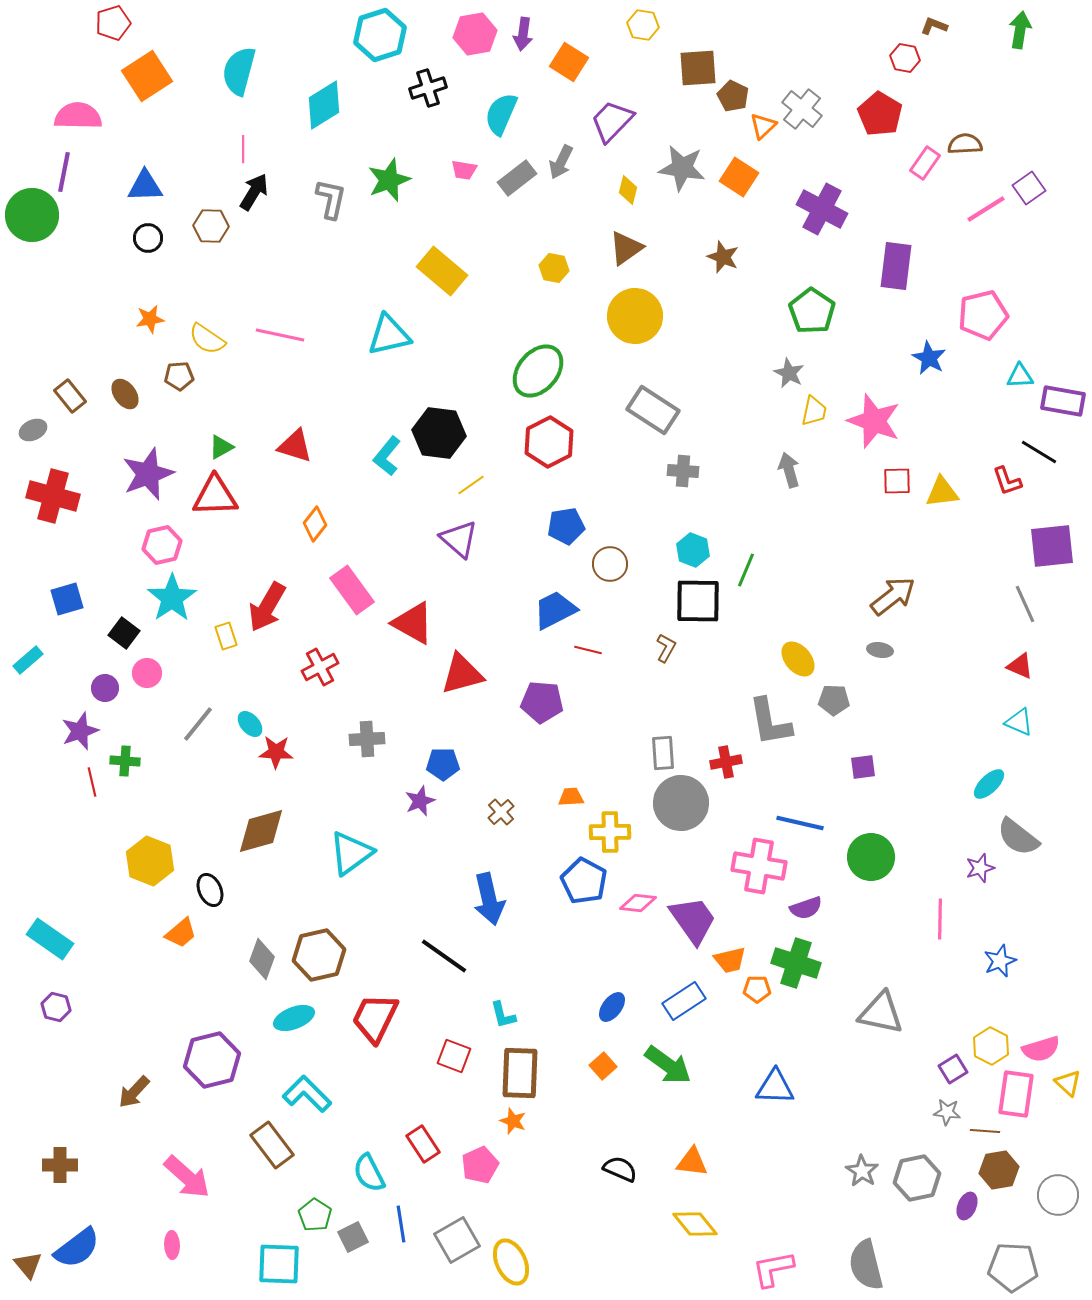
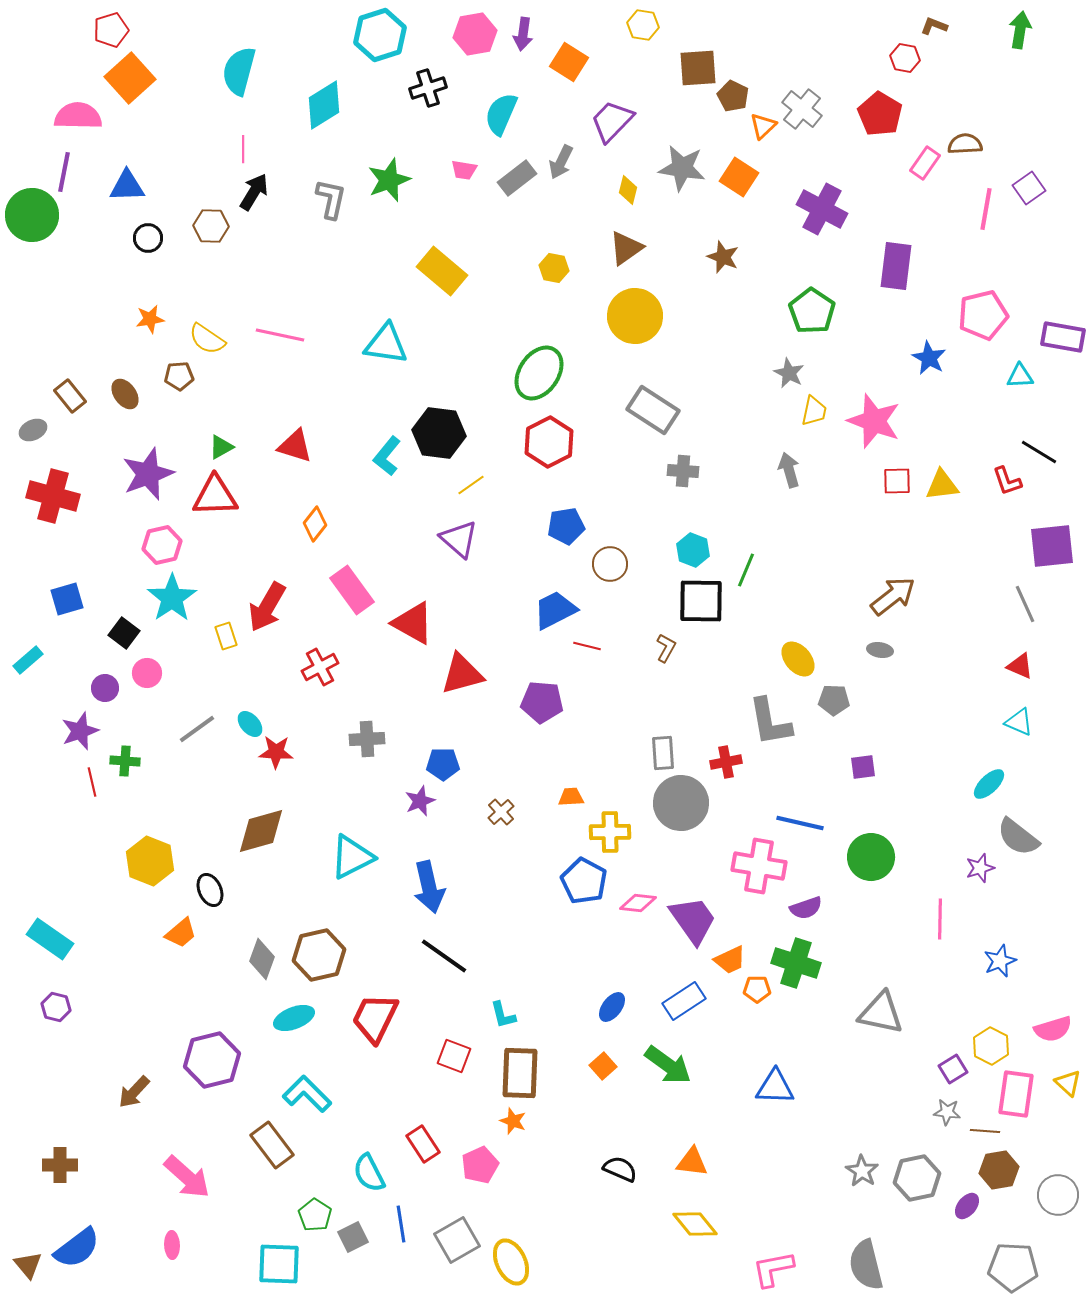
red pentagon at (113, 23): moved 2 px left, 7 px down
orange square at (147, 76): moved 17 px left, 2 px down; rotated 9 degrees counterclockwise
blue triangle at (145, 186): moved 18 px left
pink line at (986, 209): rotated 48 degrees counterclockwise
cyan triangle at (389, 335): moved 3 px left, 9 px down; rotated 21 degrees clockwise
green ellipse at (538, 371): moved 1 px right, 2 px down; rotated 6 degrees counterclockwise
purple rectangle at (1063, 401): moved 64 px up
yellow triangle at (942, 492): moved 7 px up
black square at (698, 601): moved 3 px right
red line at (588, 650): moved 1 px left, 4 px up
gray line at (198, 724): moved 1 px left, 5 px down; rotated 15 degrees clockwise
cyan triangle at (351, 853): moved 1 px right, 4 px down; rotated 9 degrees clockwise
blue arrow at (489, 899): moved 60 px left, 12 px up
orange trapezoid at (730, 960): rotated 12 degrees counterclockwise
pink semicircle at (1041, 1049): moved 12 px right, 20 px up
purple ellipse at (967, 1206): rotated 16 degrees clockwise
